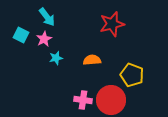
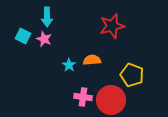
cyan arrow: rotated 36 degrees clockwise
red star: moved 2 px down
cyan square: moved 2 px right, 1 px down
pink star: rotated 21 degrees counterclockwise
cyan star: moved 13 px right, 7 px down; rotated 24 degrees counterclockwise
pink cross: moved 3 px up
